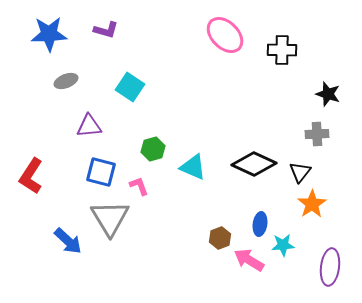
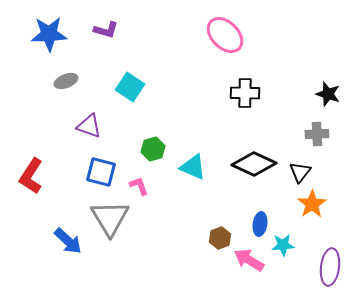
black cross: moved 37 px left, 43 px down
purple triangle: rotated 24 degrees clockwise
